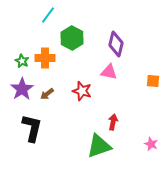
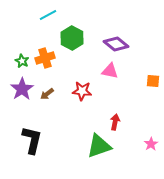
cyan line: rotated 24 degrees clockwise
purple diamond: rotated 65 degrees counterclockwise
orange cross: rotated 18 degrees counterclockwise
pink triangle: moved 1 px right, 1 px up
red star: rotated 12 degrees counterclockwise
red arrow: moved 2 px right
black L-shape: moved 12 px down
pink star: rotated 16 degrees clockwise
